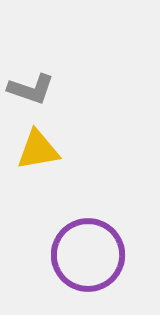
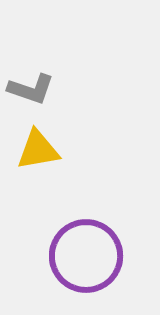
purple circle: moved 2 px left, 1 px down
